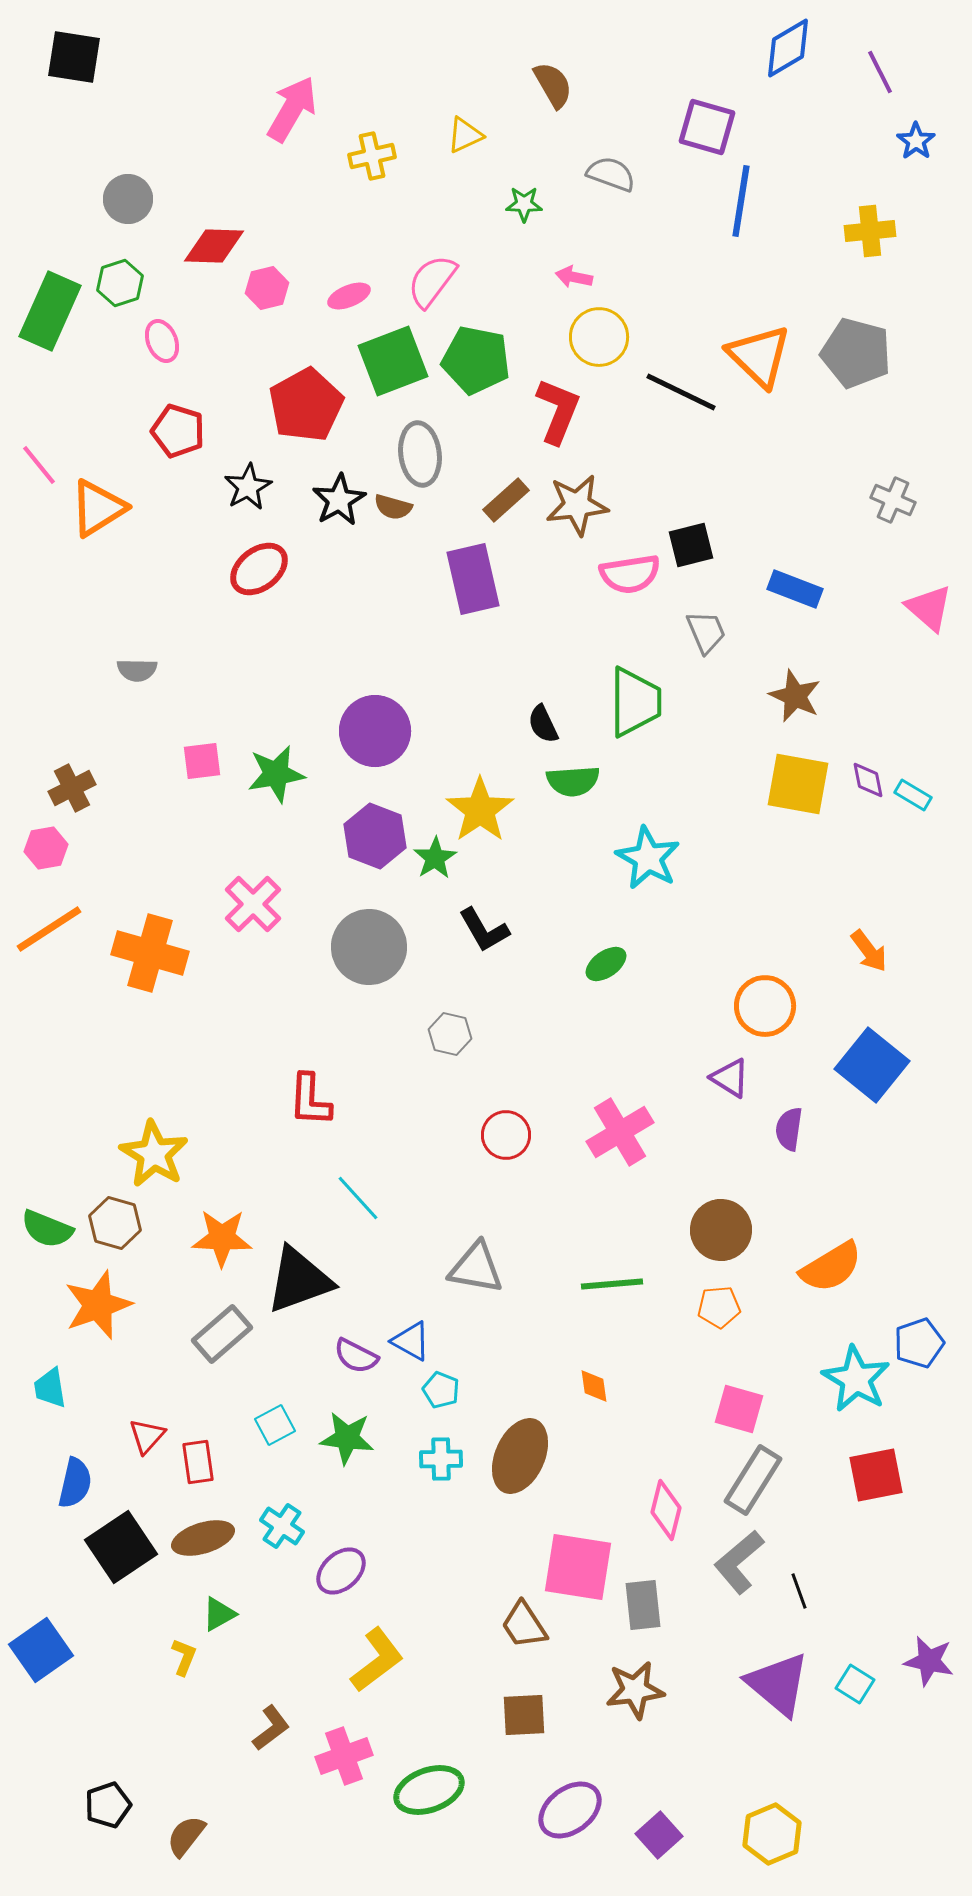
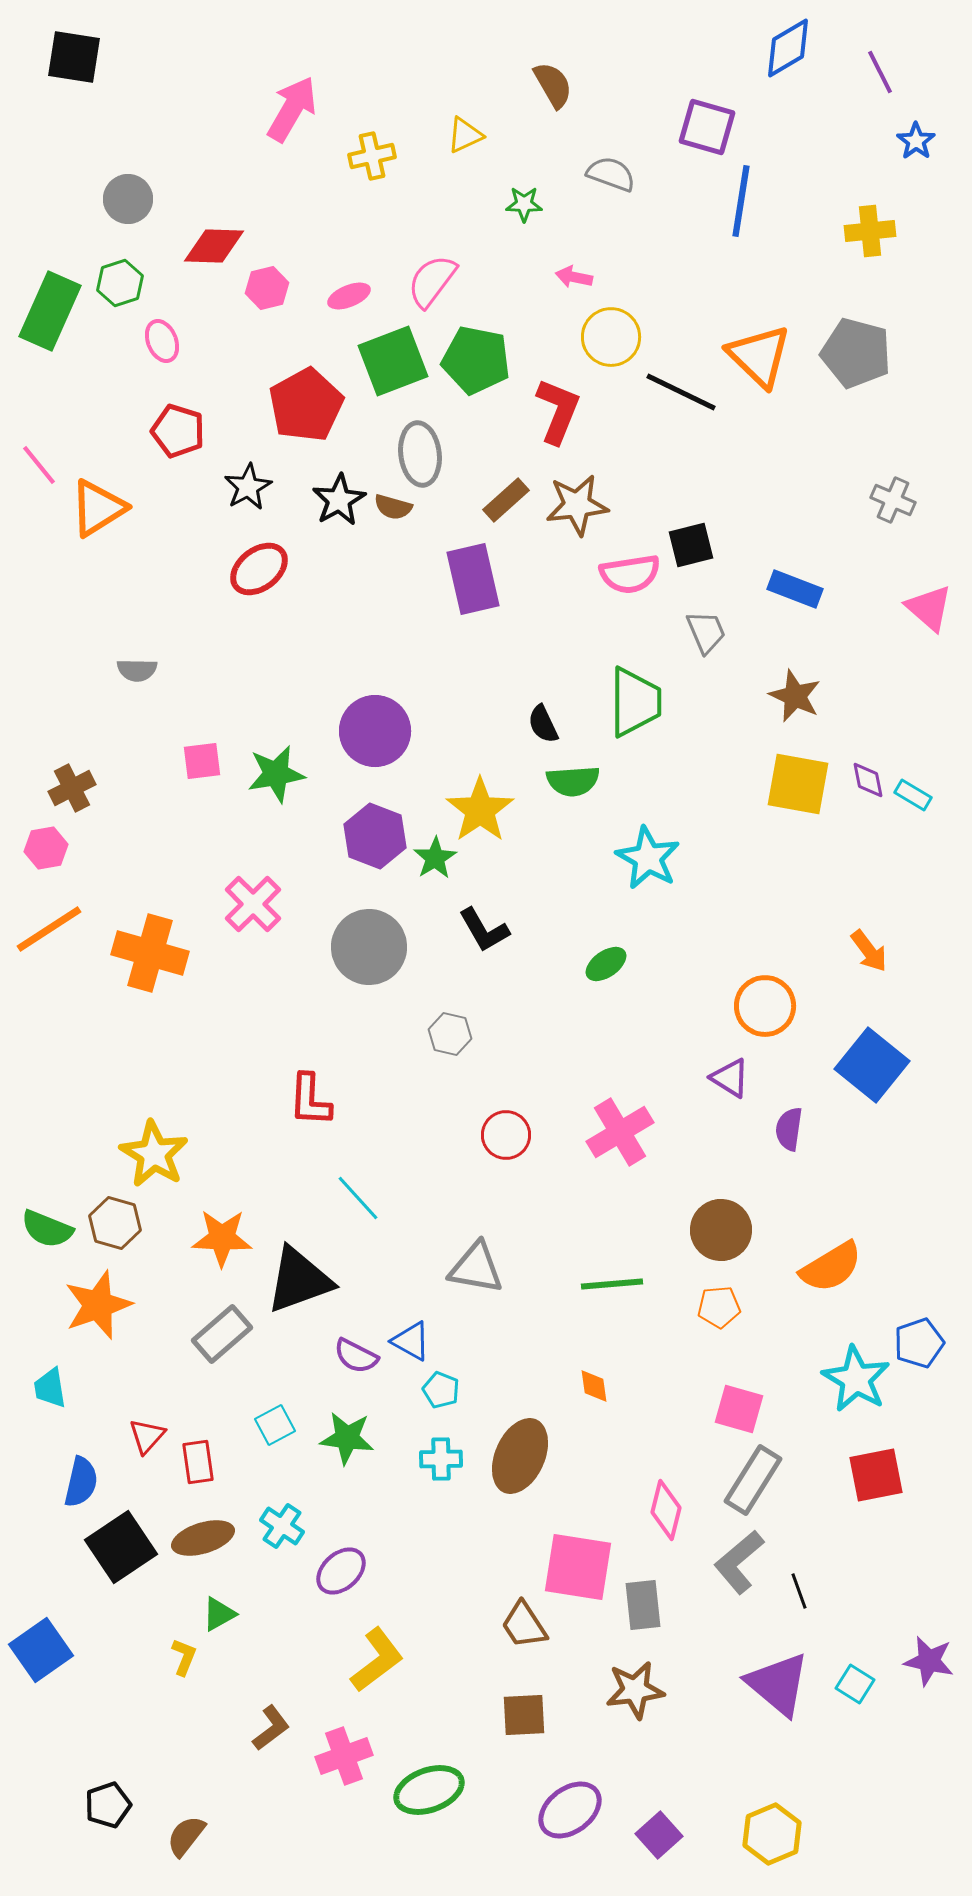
yellow circle at (599, 337): moved 12 px right
blue semicircle at (75, 1483): moved 6 px right, 1 px up
